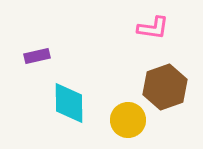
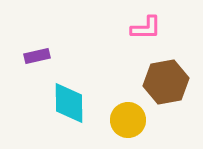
pink L-shape: moved 7 px left; rotated 8 degrees counterclockwise
brown hexagon: moved 1 px right, 5 px up; rotated 9 degrees clockwise
